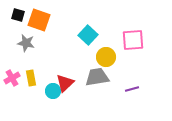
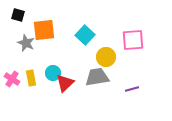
orange square: moved 5 px right, 10 px down; rotated 25 degrees counterclockwise
cyan square: moved 3 px left
gray star: rotated 12 degrees clockwise
pink cross: moved 1 px down; rotated 28 degrees counterclockwise
cyan circle: moved 18 px up
